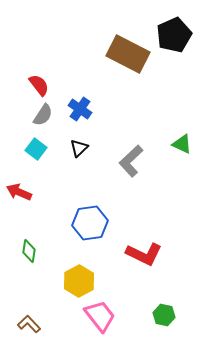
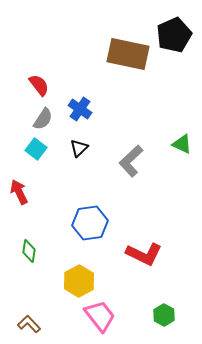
brown rectangle: rotated 15 degrees counterclockwise
gray semicircle: moved 4 px down
red arrow: rotated 40 degrees clockwise
green hexagon: rotated 15 degrees clockwise
